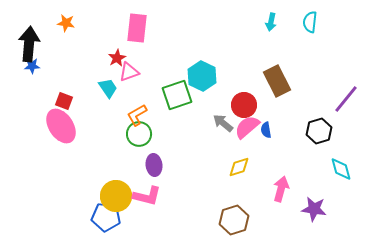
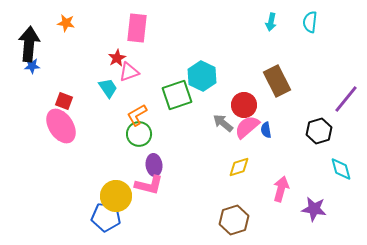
pink L-shape: moved 2 px right, 11 px up
